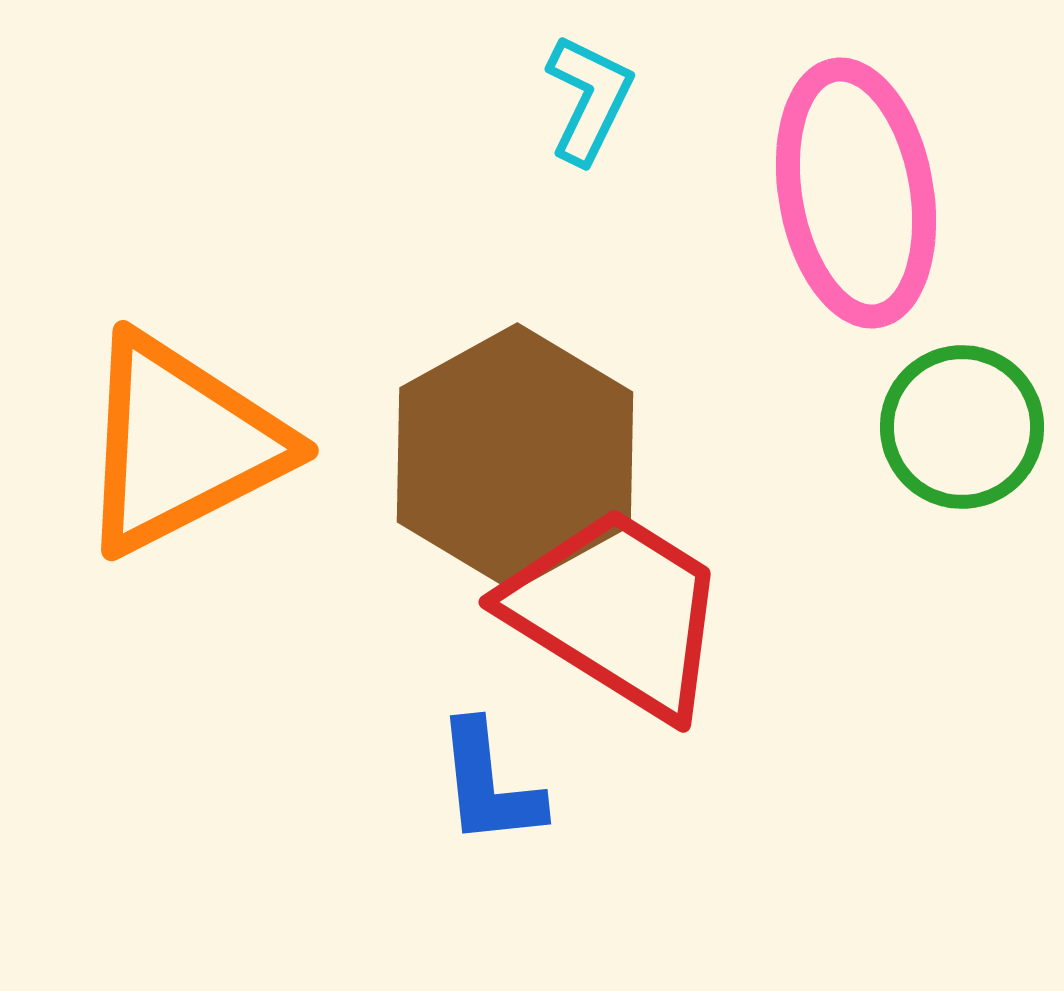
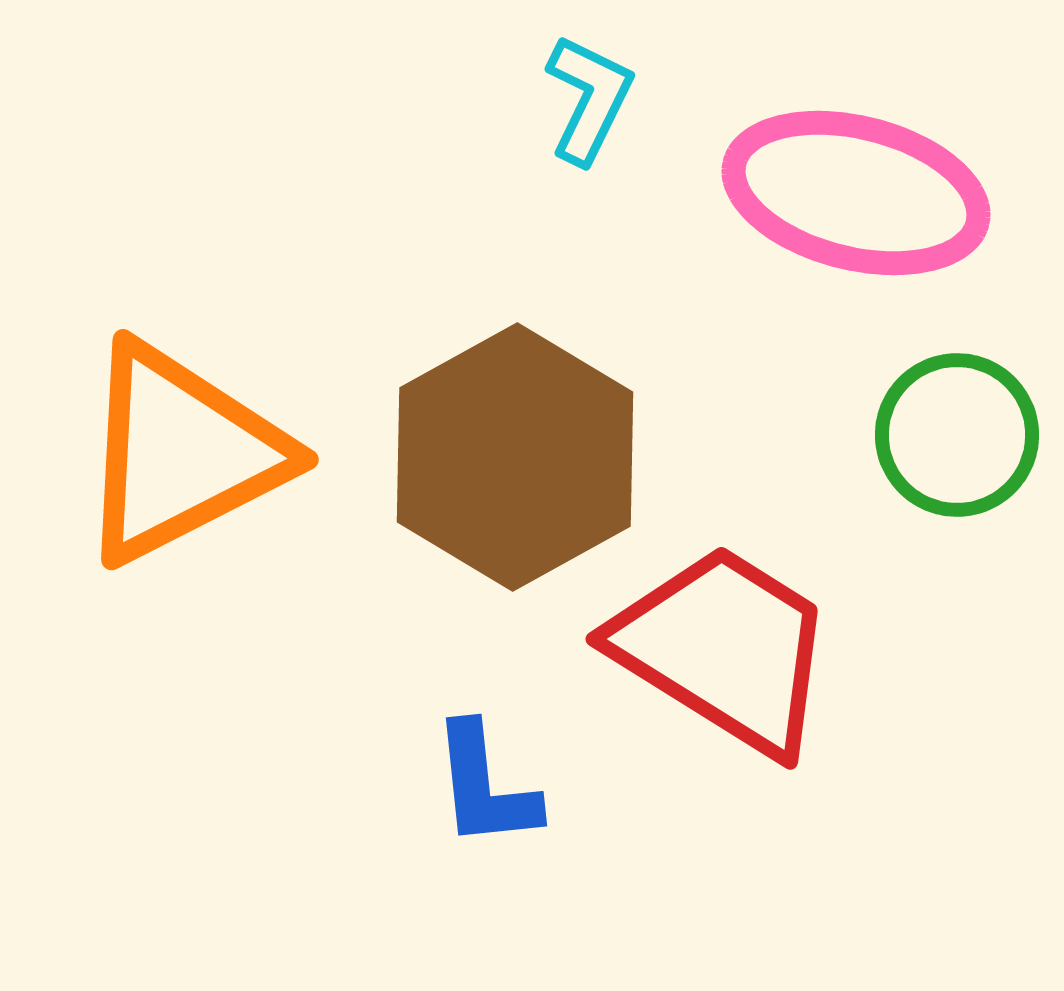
pink ellipse: rotated 66 degrees counterclockwise
green circle: moved 5 px left, 8 px down
orange triangle: moved 9 px down
red trapezoid: moved 107 px right, 37 px down
blue L-shape: moved 4 px left, 2 px down
